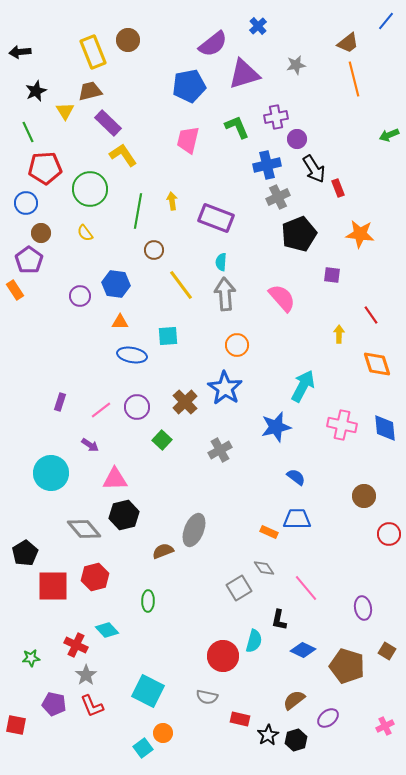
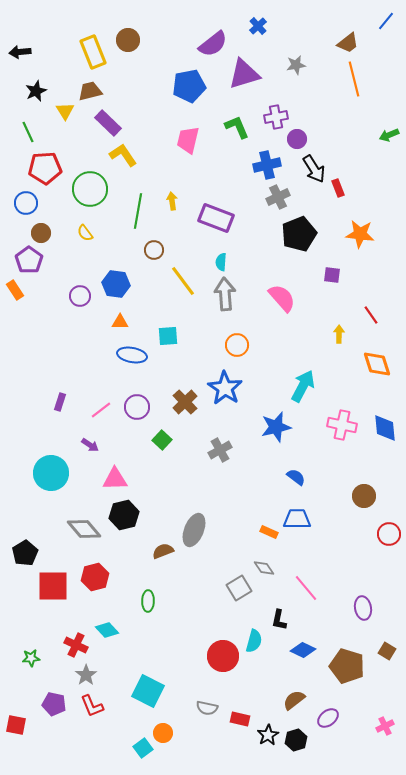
yellow line at (181, 285): moved 2 px right, 4 px up
gray semicircle at (207, 697): moved 11 px down
